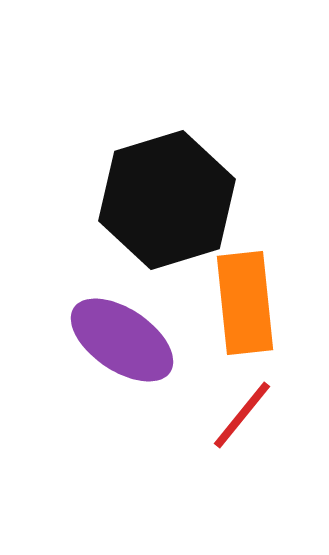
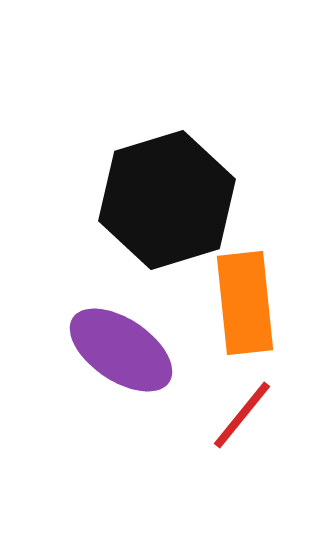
purple ellipse: moved 1 px left, 10 px down
